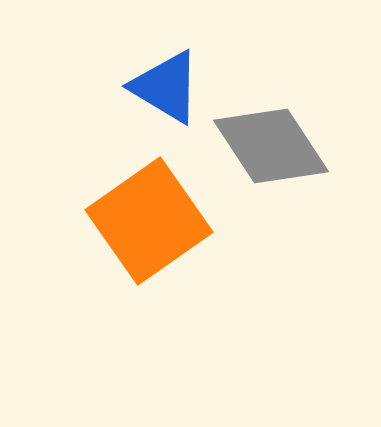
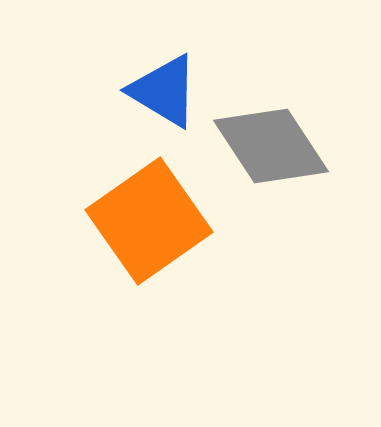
blue triangle: moved 2 px left, 4 px down
